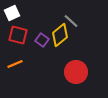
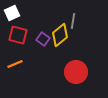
gray line: moved 2 px right; rotated 56 degrees clockwise
purple square: moved 1 px right, 1 px up
